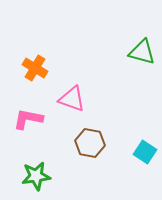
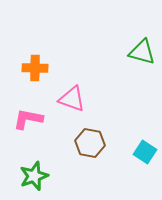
orange cross: rotated 30 degrees counterclockwise
green star: moved 2 px left; rotated 12 degrees counterclockwise
